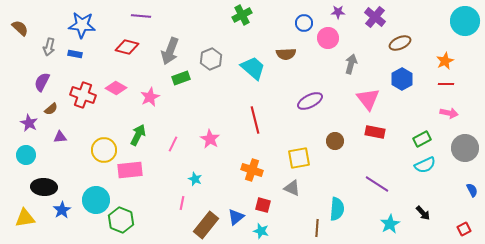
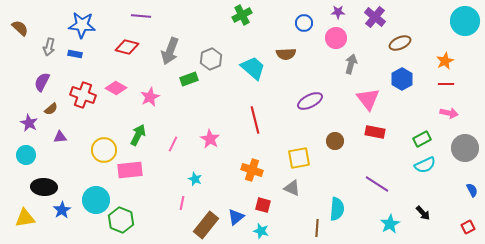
pink circle at (328, 38): moved 8 px right
green rectangle at (181, 78): moved 8 px right, 1 px down
red square at (464, 229): moved 4 px right, 2 px up
